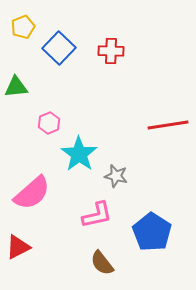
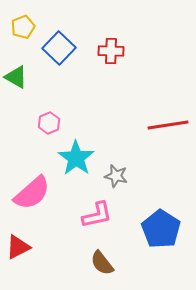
green triangle: moved 10 px up; rotated 35 degrees clockwise
cyan star: moved 3 px left, 4 px down
blue pentagon: moved 9 px right, 3 px up
